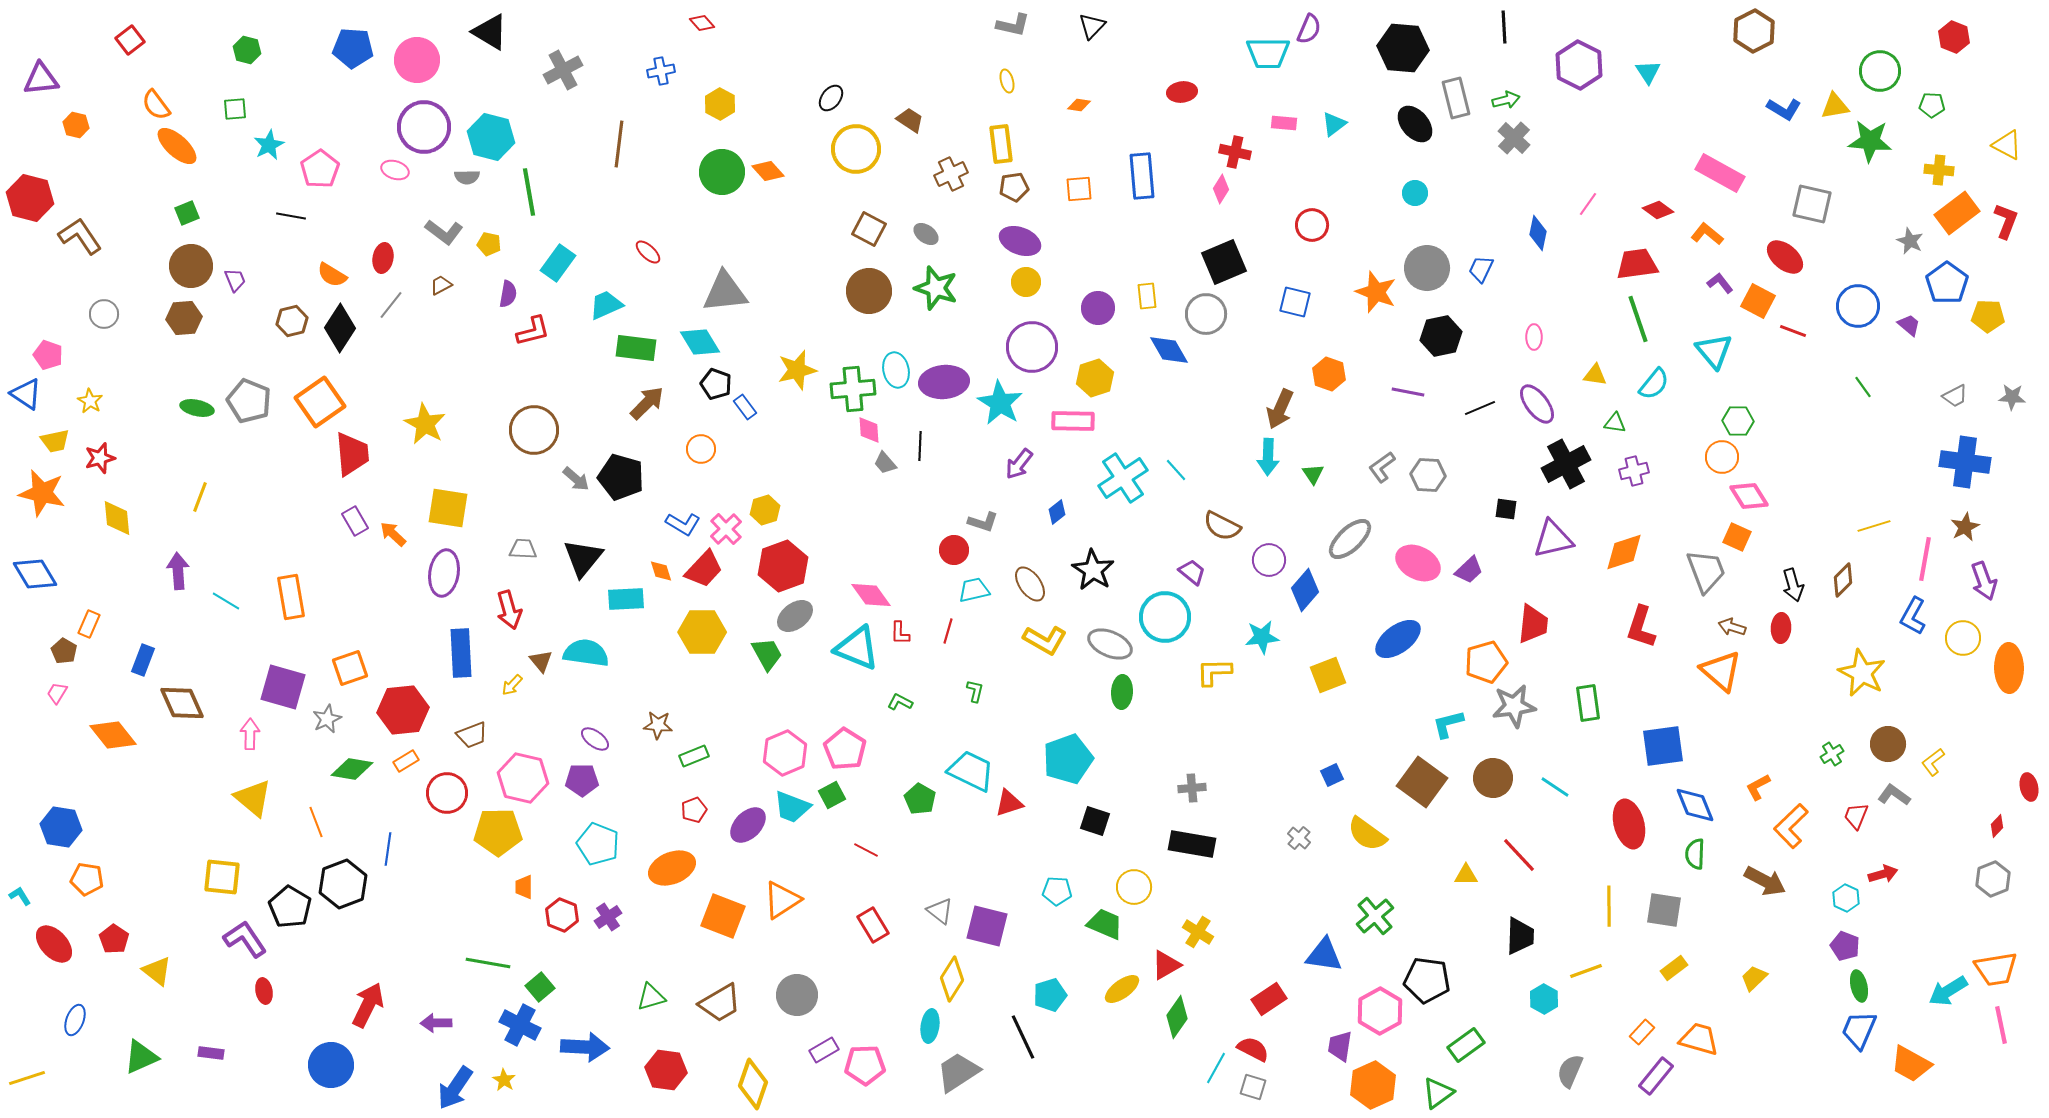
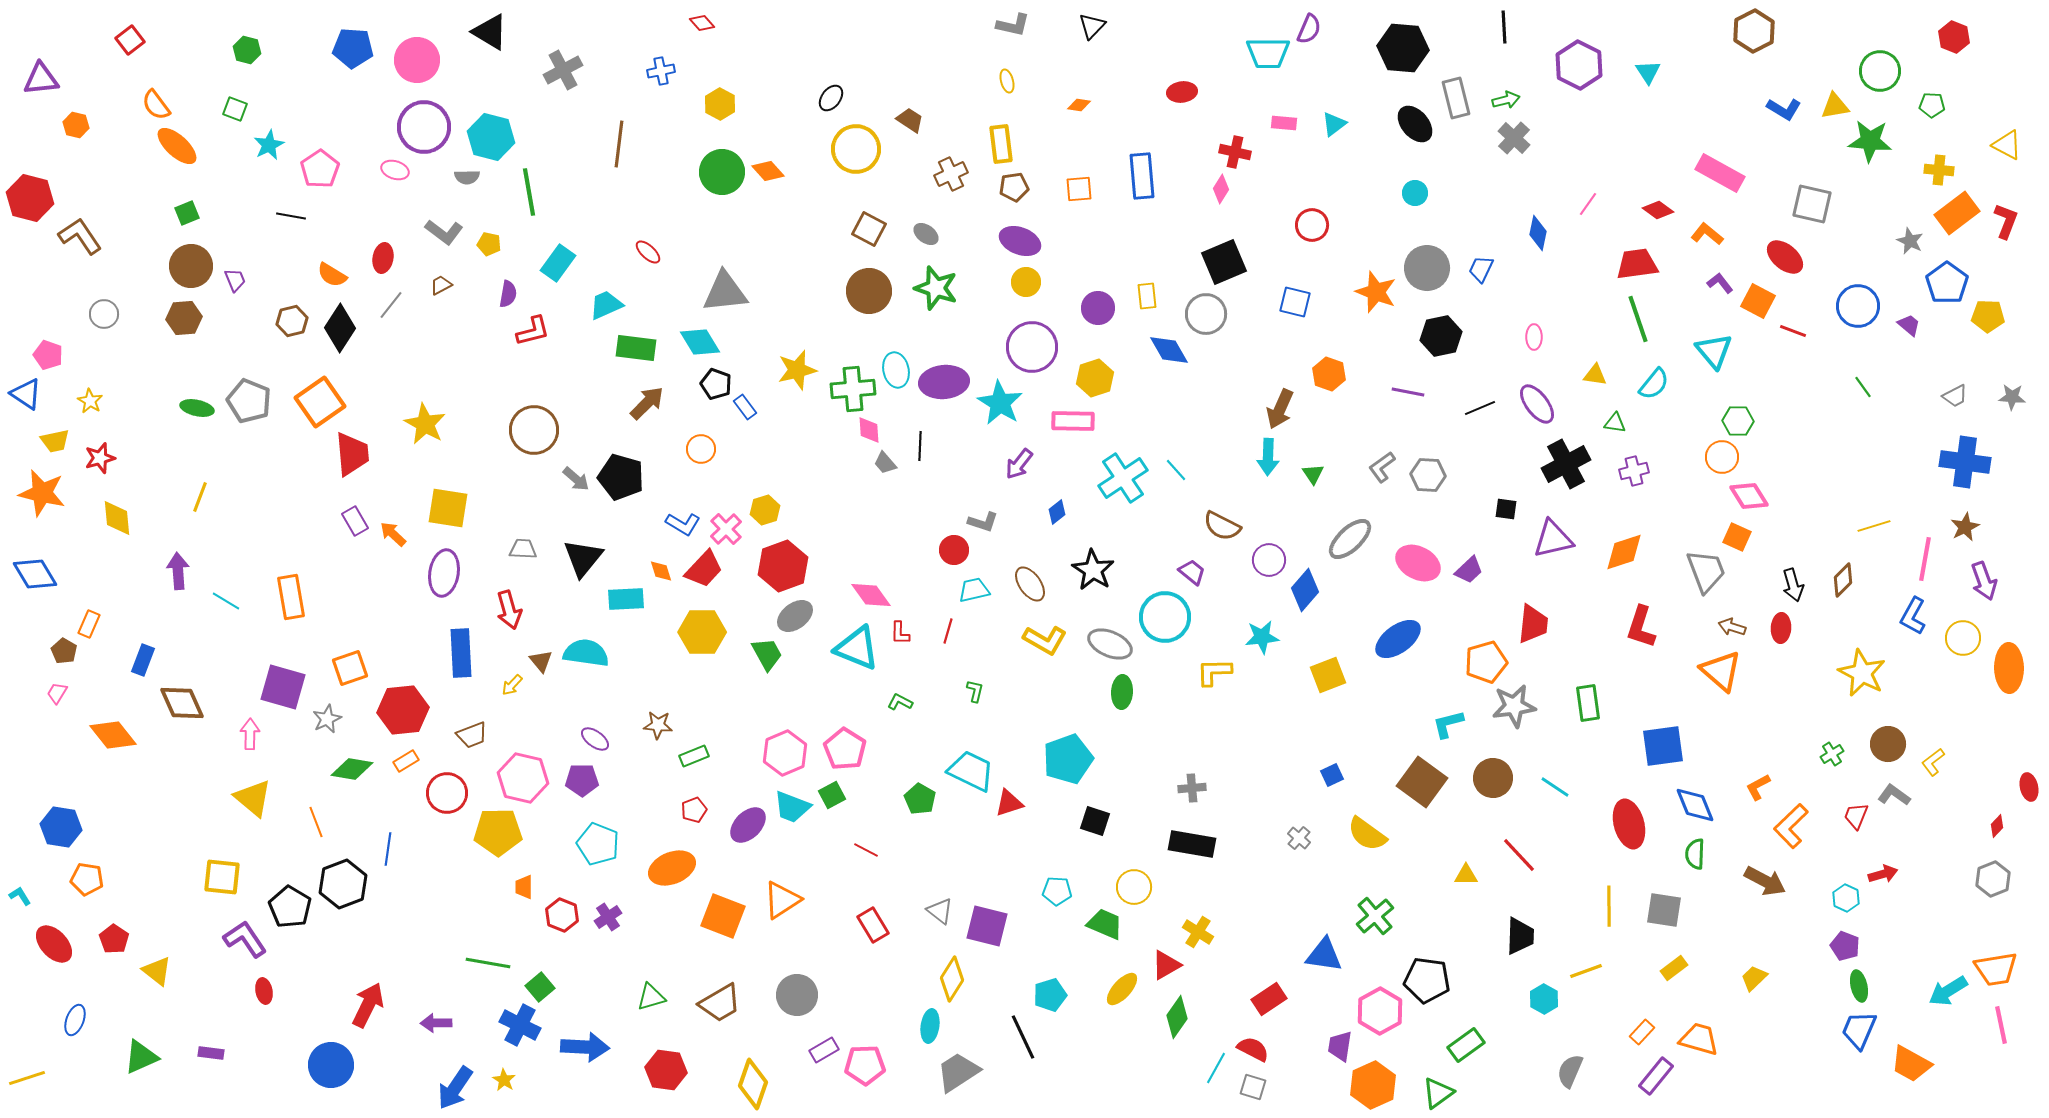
green square at (235, 109): rotated 25 degrees clockwise
yellow ellipse at (1122, 989): rotated 12 degrees counterclockwise
